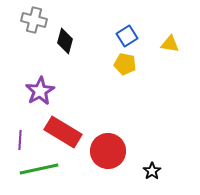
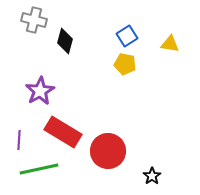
purple line: moved 1 px left
black star: moved 5 px down
